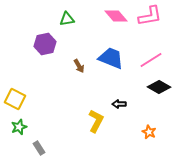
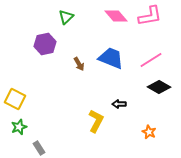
green triangle: moved 1 px left, 2 px up; rotated 35 degrees counterclockwise
brown arrow: moved 2 px up
